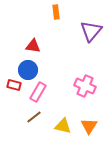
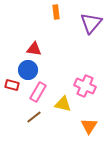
purple triangle: moved 8 px up
red triangle: moved 1 px right, 3 px down
red rectangle: moved 2 px left
yellow triangle: moved 22 px up
